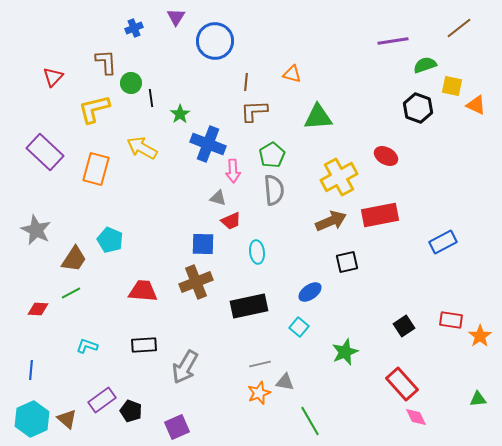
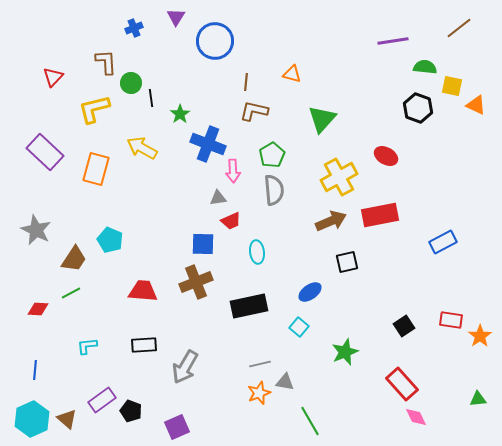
green semicircle at (425, 65): moved 2 px down; rotated 25 degrees clockwise
brown L-shape at (254, 111): rotated 16 degrees clockwise
green triangle at (318, 117): moved 4 px right, 2 px down; rotated 44 degrees counterclockwise
gray triangle at (218, 198): rotated 24 degrees counterclockwise
cyan L-shape at (87, 346): rotated 25 degrees counterclockwise
blue line at (31, 370): moved 4 px right
